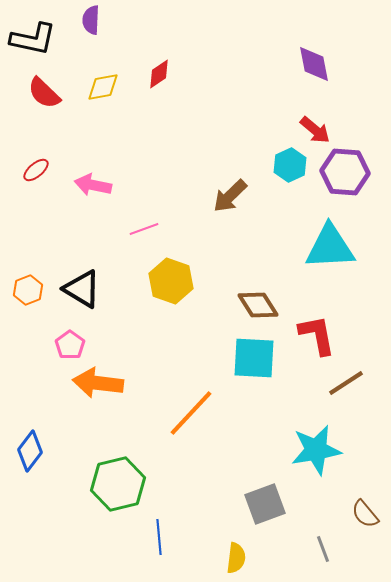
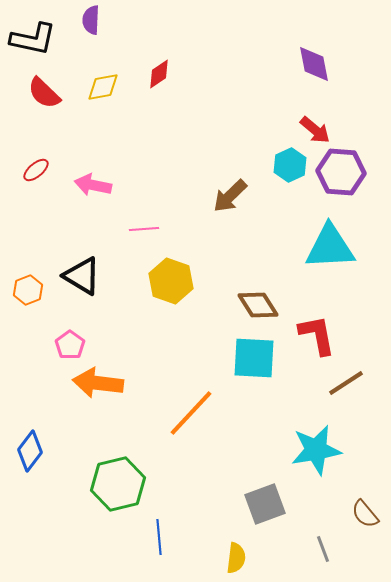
purple hexagon: moved 4 px left
pink line: rotated 16 degrees clockwise
black triangle: moved 13 px up
